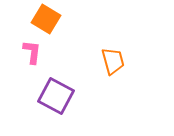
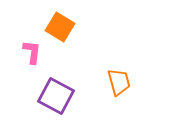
orange square: moved 14 px right, 8 px down
orange trapezoid: moved 6 px right, 21 px down
